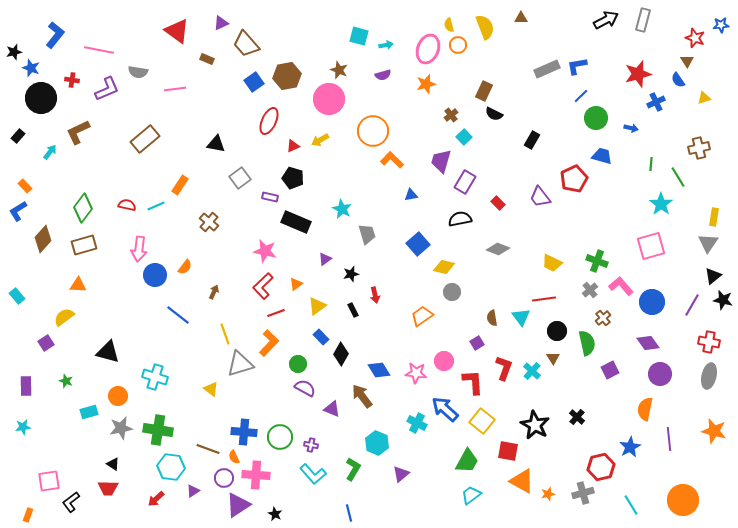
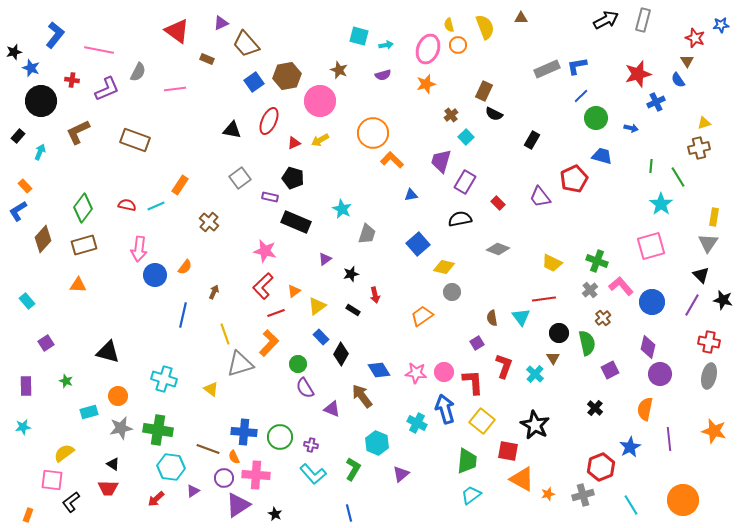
gray semicircle at (138, 72): rotated 72 degrees counterclockwise
black circle at (41, 98): moved 3 px down
yellow triangle at (704, 98): moved 25 px down
pink circle at (329, 99): moved 9 px left, 2 px down
orange circle at (373, 131): moved 2 px down
cyan square at (464, 137): moved 2 px right
brown rectangle at (145, 139): moved 10 px left, 1 px down; rotated 60 degrees clockwise
black triangle at (216, 144): moved 16 px right, 14 px up
red triangle at (293, 146): moved 1 px right, 3 px up
cyan arrow at (50, 152): moved 10 px left; rotated 14 degrees counterclockwise
green line at (651, 164): moved 2 px down
gray trapezoid at (367, 234): rotated 35 degrees clockwise
black triangle at (713, 276): moved 12 px left, 1 px up; rotated 36 degrees counterclockwise
orange triangle at (296, 284): moved 2 px left, 7 px down
cyan rectangle at (17, 296): moved 10 px right, 5 px down
black rectangle at (353, 310): rotated 32 degrees counterclockwise
blue line at (178, 315): moved 5 px right; rotated 65 degrees clockwise
yellow semicircle at (64, 317): moved 136 px down
black circle at (557, 331): moved 2 px right, 2 px down
purple diamond at (648, 343): moved 4 px down; rotated 50 degrees clockwise
pink circle at (444, 361): moved 11 px down
red L-shape at (504, 368): moved 2 px up
cyan cross at (532, 371): moved 3 px right, 3 px down
cyan cross at (155, 377): moved 9 px right, 2 px down
purple semicircle at (305, 388): rotated 150 degrees counterclockwise
blue arrow at (445, 409): rotated 32 degrees clockwise
black cross at (577, 417): moved 18 px right, 9 px up
green trapezoid at (467, 461): rotated 24 degrees counterclockwise
red hexagon at (601, 467): rotated 8 degrees counterclockwise
pink square at (49, 481): moved 3 px right, 1 px up; rotated 15 degrees clockwise
orange triangle at (522, 481): moved 2 px up
gray cross at (583, 493): moved 2 px down
